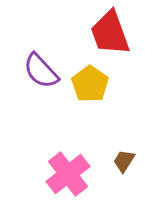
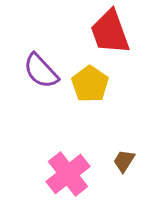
red trapezoid: moved 1 px up
